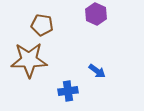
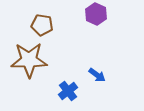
blue arrow: moved 4 px down
blue cross: rotated 30 degrees counterclockwise
